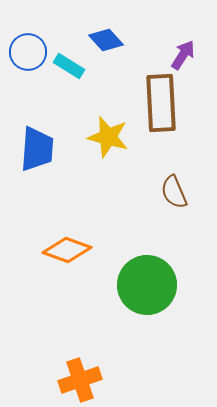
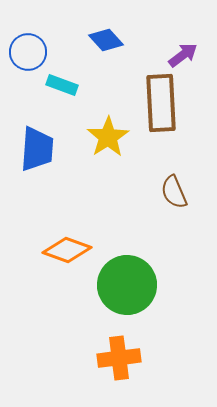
purple arrow: rotated 20 degrees clockwise
cyan rectangle: moved 7 px left, 19 px down; rotated 12 degrees counterclockwise
yellow star: rotated 24 degrees clockwise
green circle: moved 20 px left
orange cross: moved 39 px right, 22 px up; rotated 12 degrees clockwise
